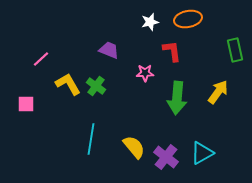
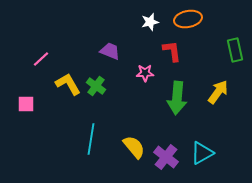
purple trapezoid: moved 1 px right, 1 px down
